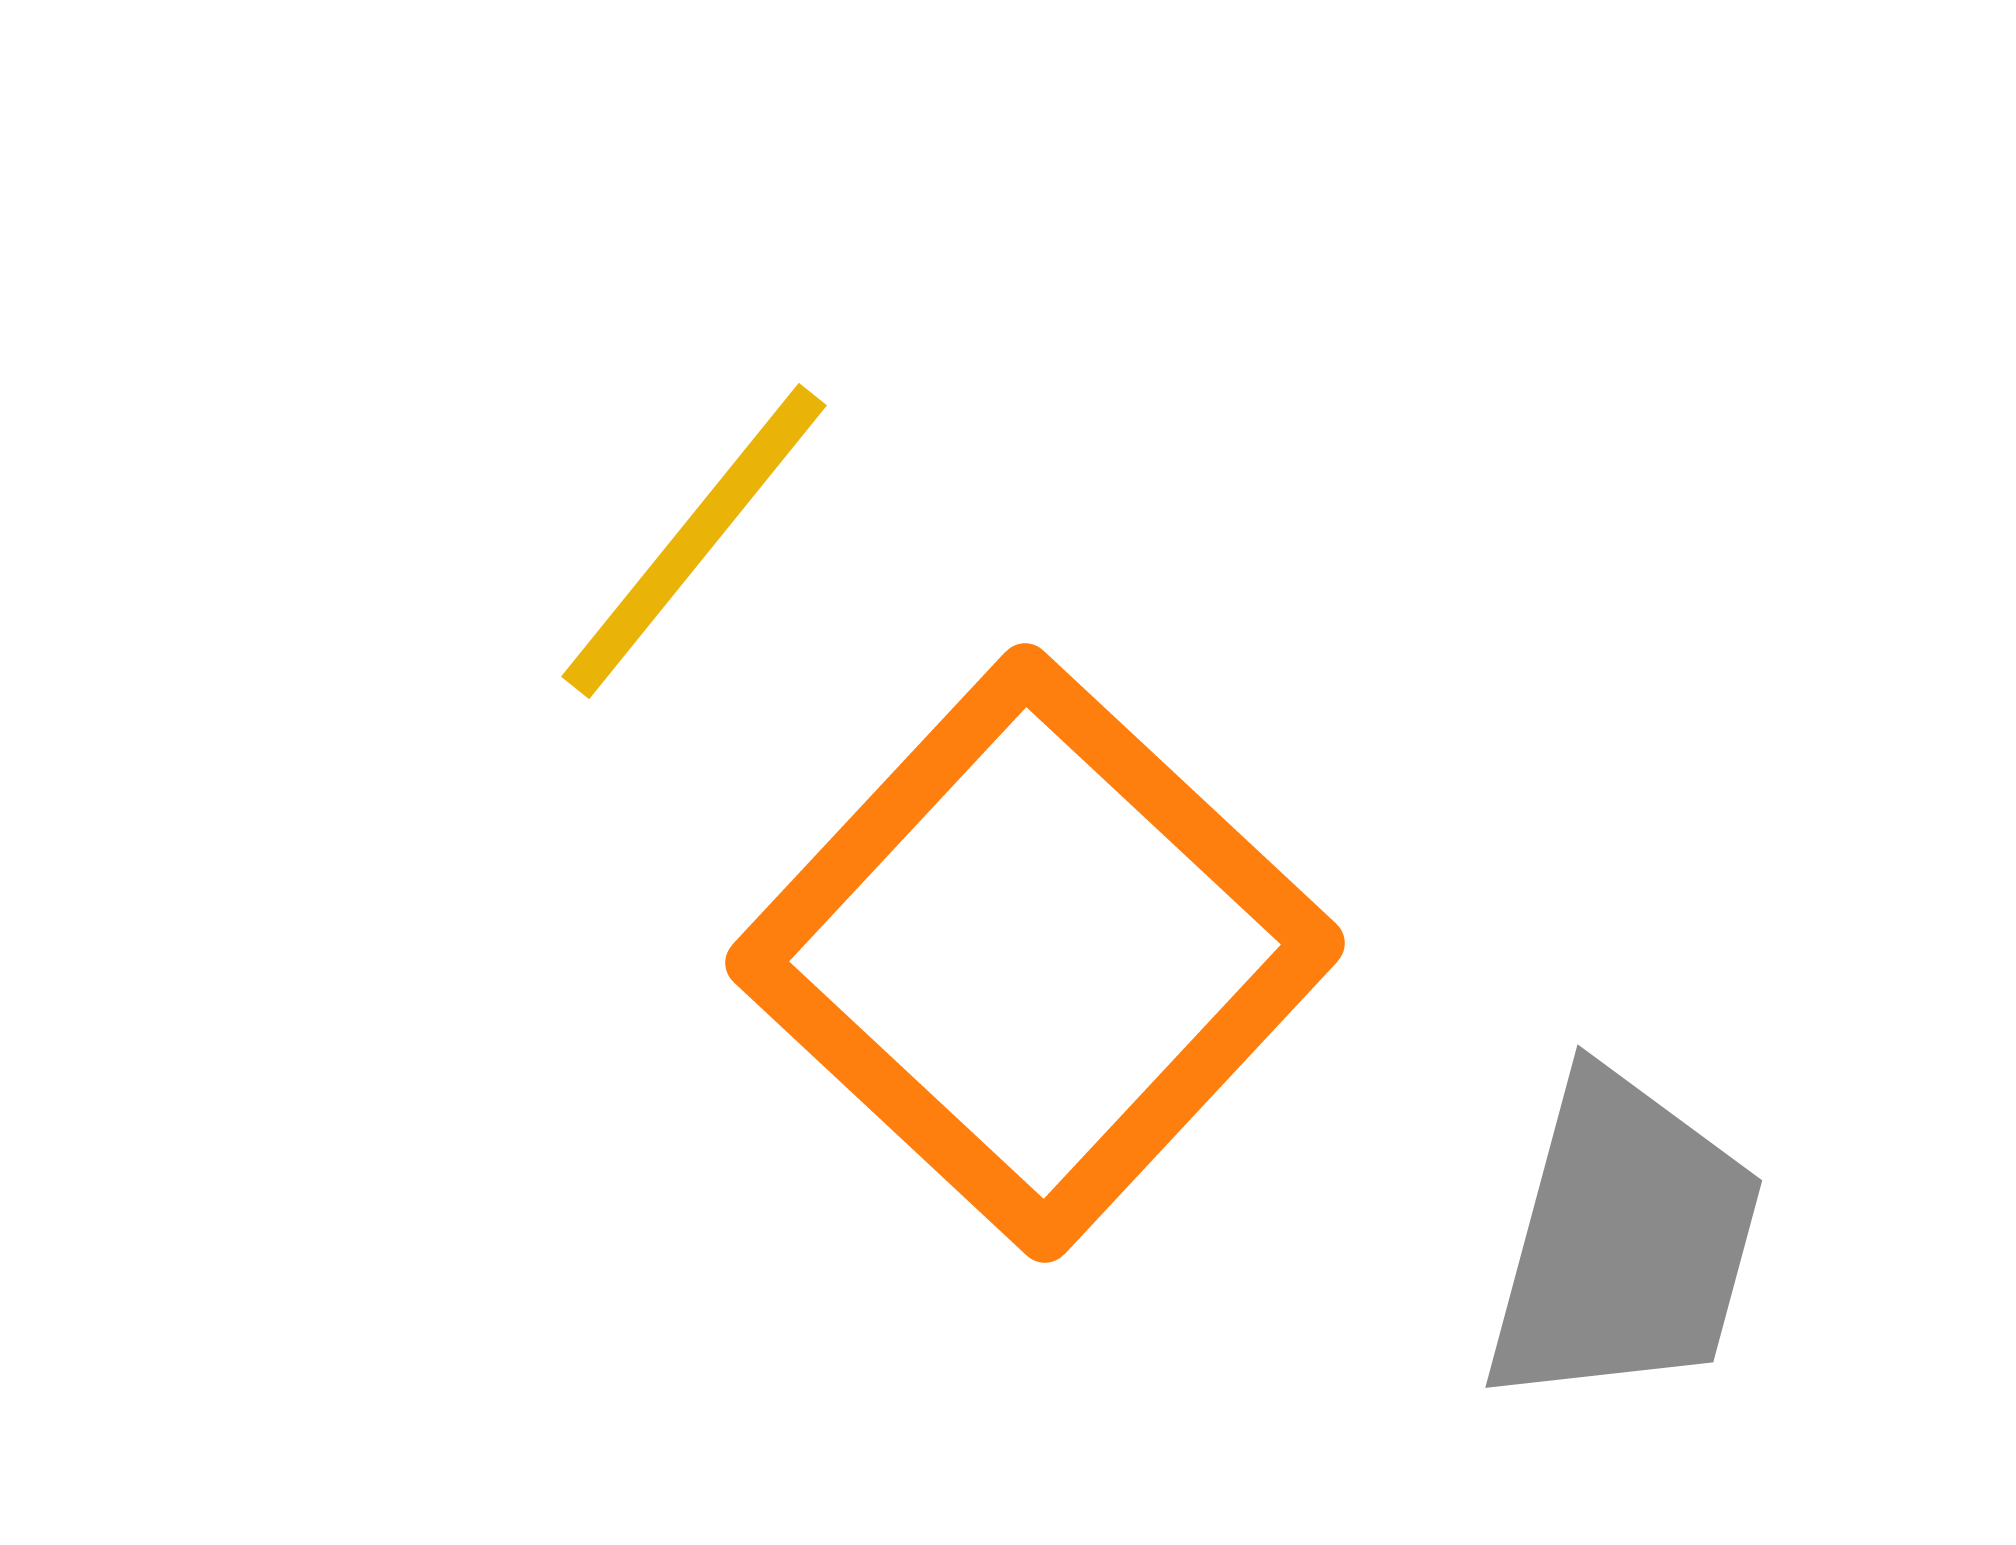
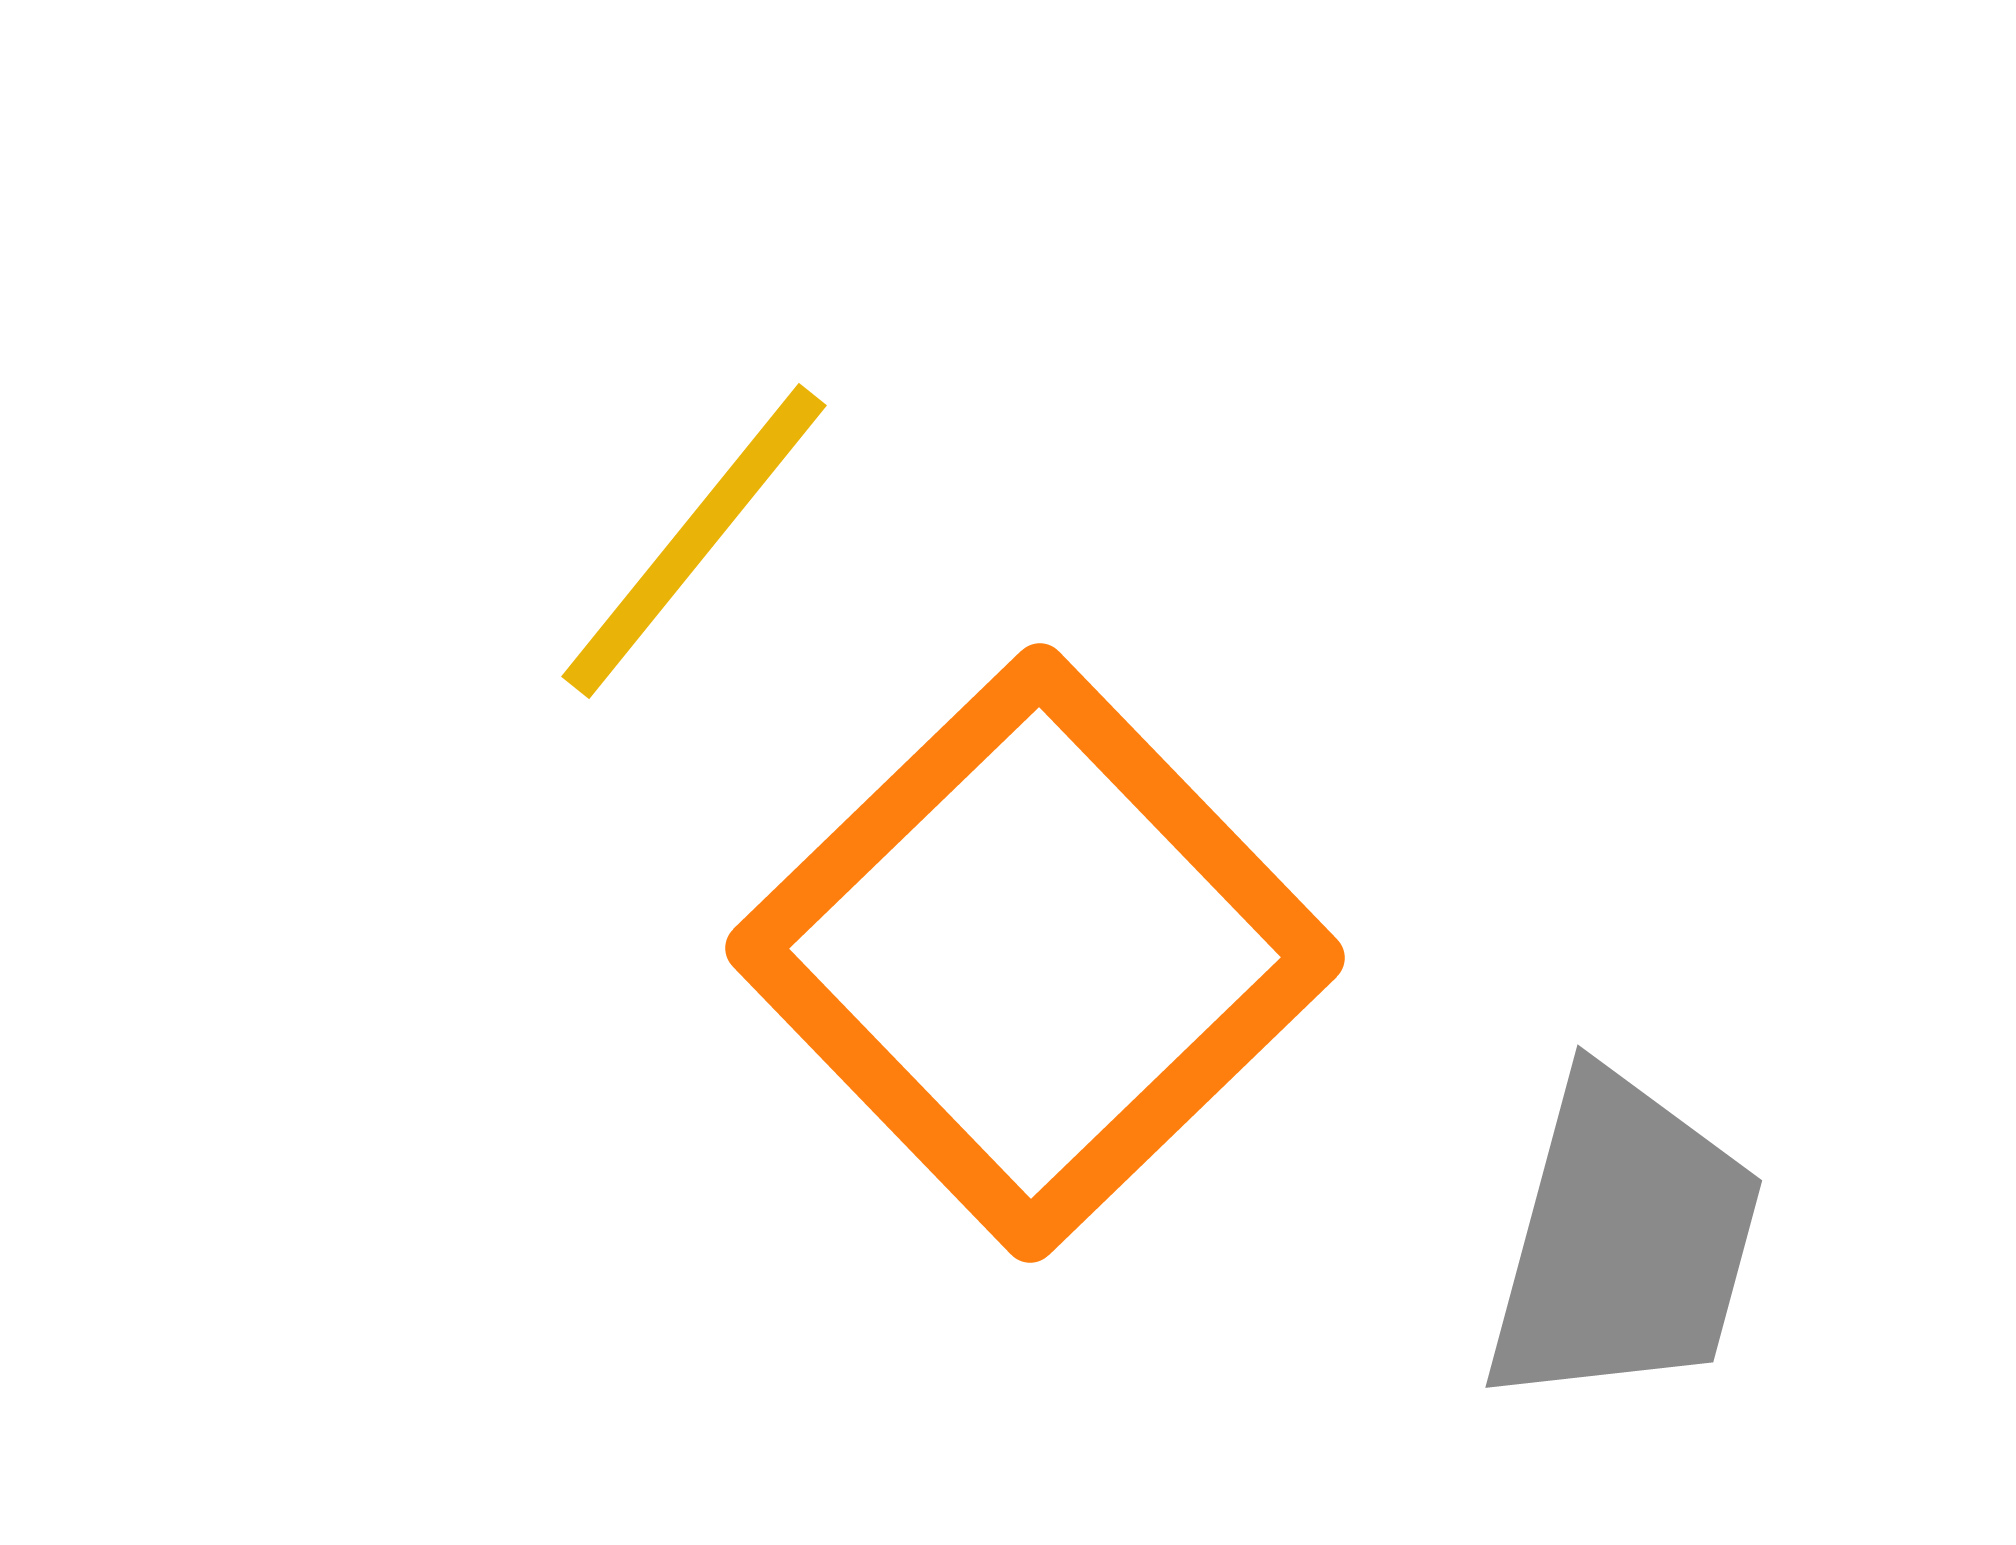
orange square: rotated 3 degrees clockwise
